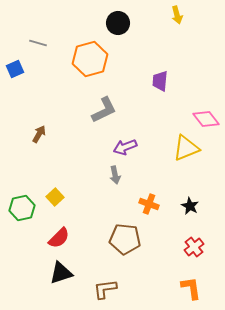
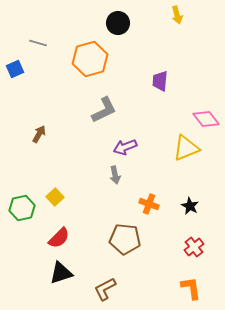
brown L-shape: rotated 20 degrees counterclockwise
